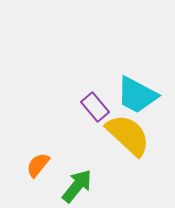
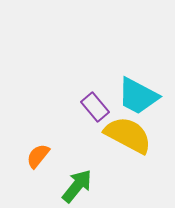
cyan trapezoid: moved 1 px right, 1 px down
yellow semicircle: rotated 15 degrees counterclockwise
orange semicircle: moved 9 px up
